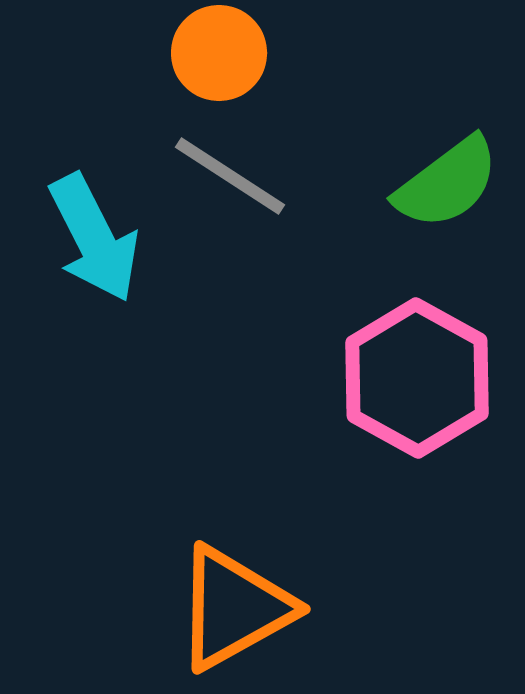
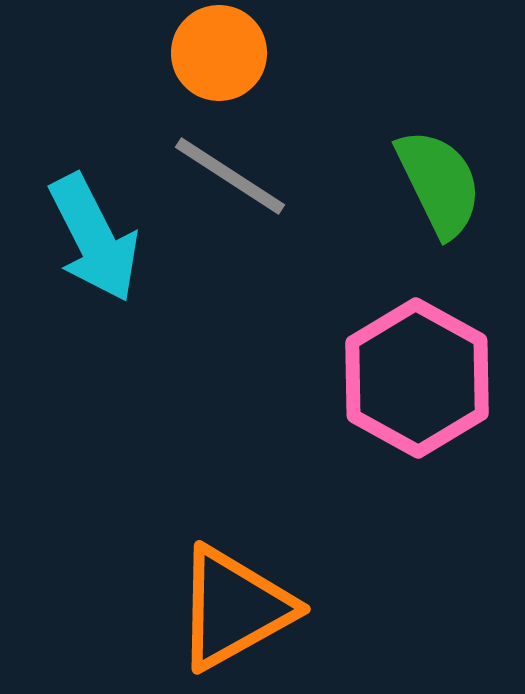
green semicircle: moved 8 px left; rotated 79 degrees counterclockwise
